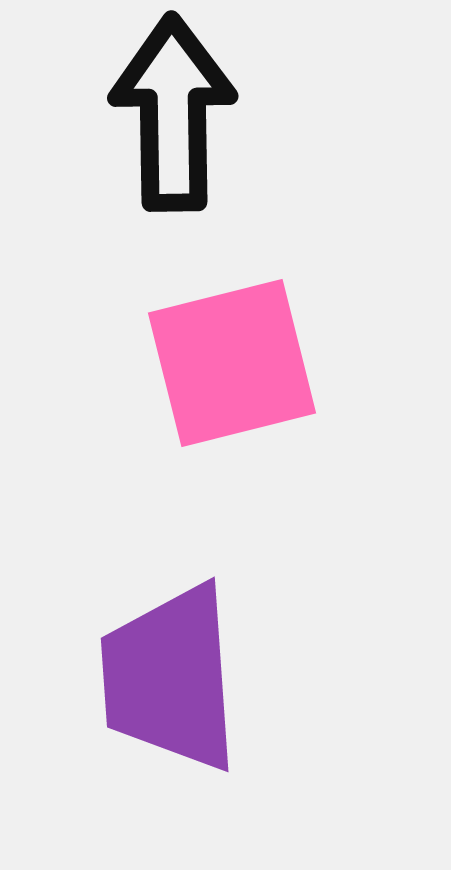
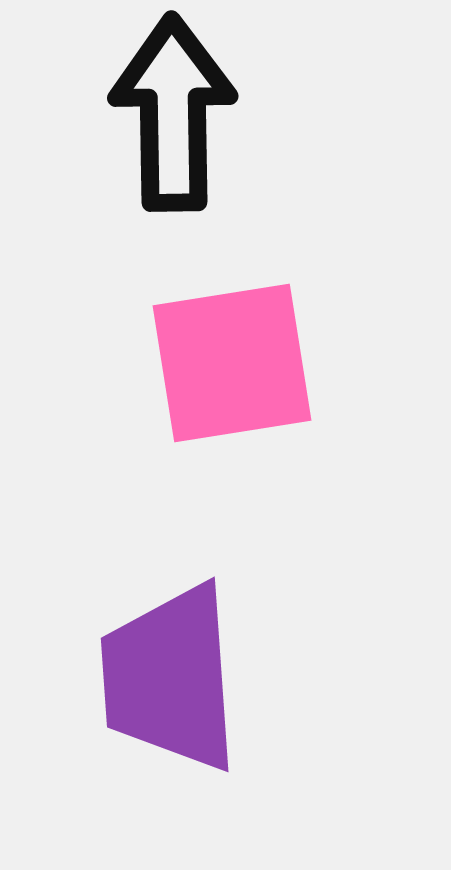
pink square: rotated 5 degrees clockwise
